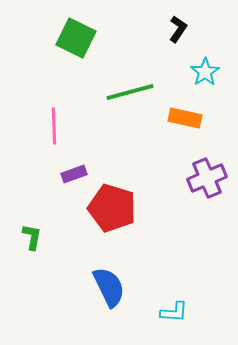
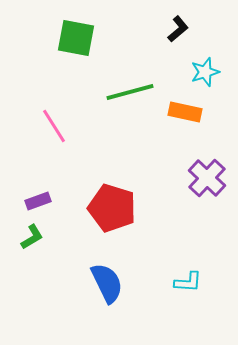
black L-shape: rotated 16 degrees clockwise
green square: rotated 15 degrees counterclockwise
cyan star: rotated 16 degrees clockwise
orange rectangle: moved 6 px up
pink line: rotated 30 degrees counterclockwise
purple rectangle: moved 36 px left, 27 px down
purple cross: rotated 24 degrees counterclockwise
green L-shape: rotated 48 degrees clockwise
blue semicircle: moved 2 px left, 4 px up
cyan L-shape: moved 14 px right, 30 px up
